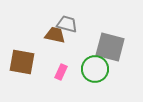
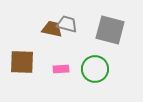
brown trapezoid: moved 3 px left, 6 px up
gray square: moved 17 px up
brown square: rotated 8 degrees counterclockwise
pink rectangle: moved 3 px up; rotated 63 degrees clockwise
